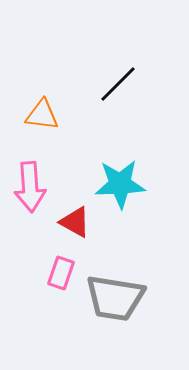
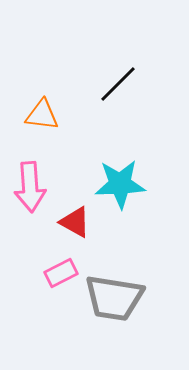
pink rectangle: rotated 44 degrees clockwise
gray trapezoid: moved 1 px left
